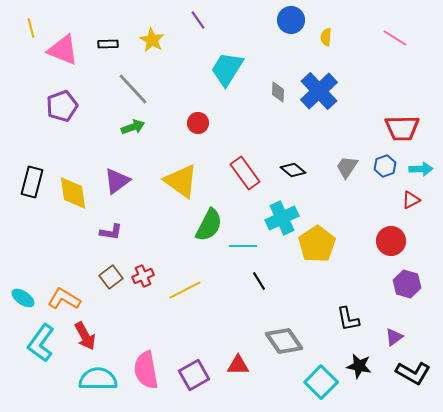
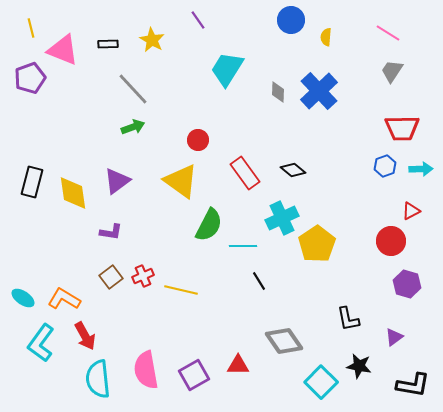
pink line at (395, 38): moved 7 px left, 5 px up
purple pentagon at (62, 106): moved 32 px left, 28 px up
red circle at (198, 123): moved 17 px down
gray trapezoid at (347, 167): moved 45 px right, 96 px up
red triangle at (411, 200): moved 11 px down
yellow line at (185, 290): moved 4 px left; rotated 40 degrees clockwise
black L-shape at (413, 373): moved 12 px down; rotated 20 degrees counterclockwise
cyan semicircle at (98, 379): rotated 96 degrees counterclockwise
